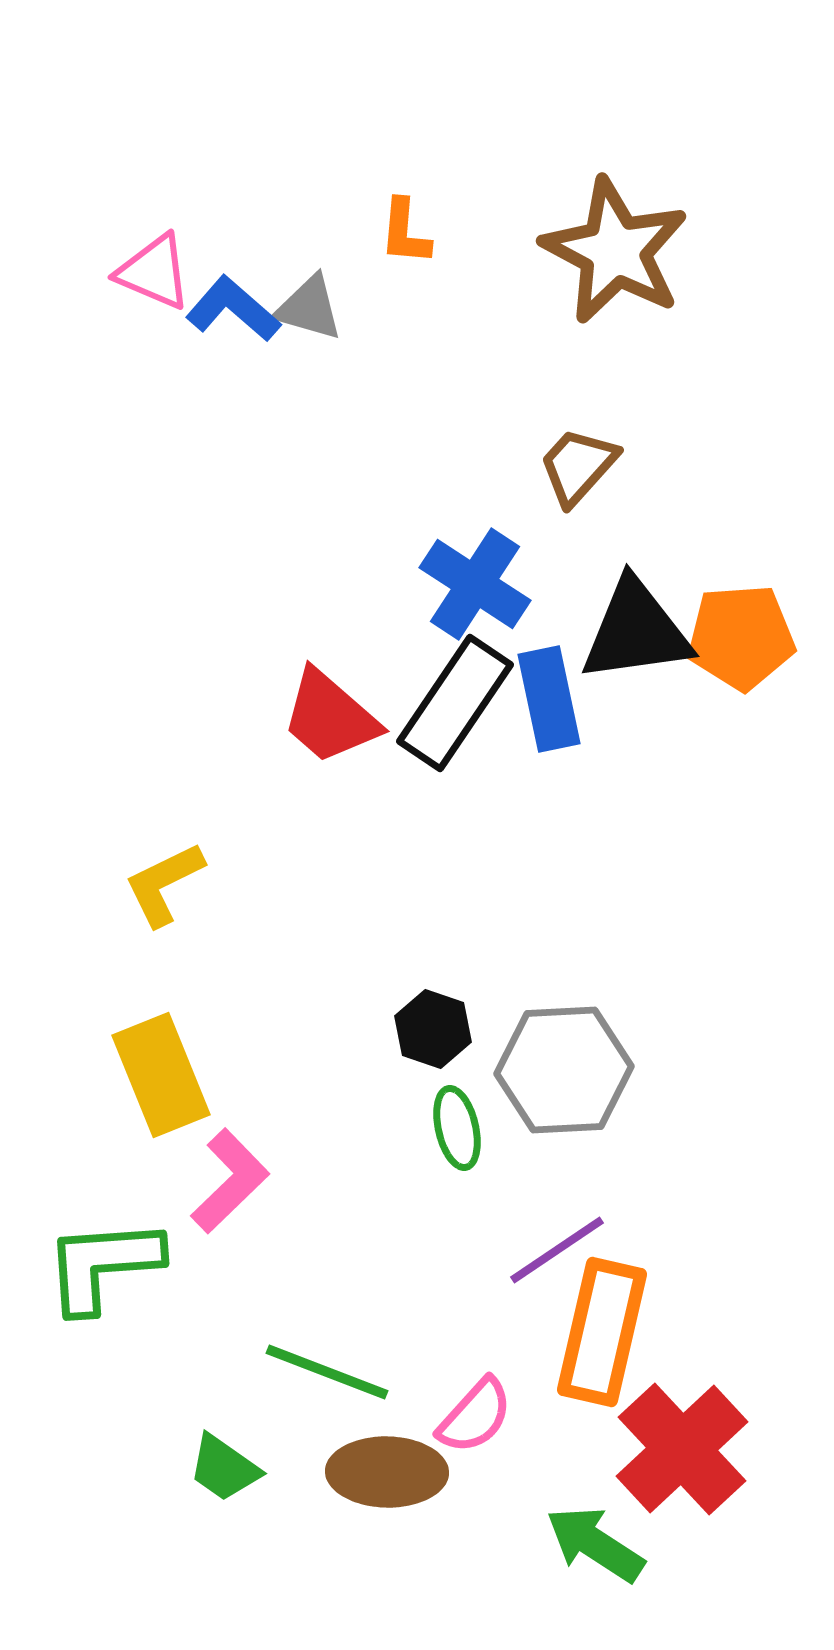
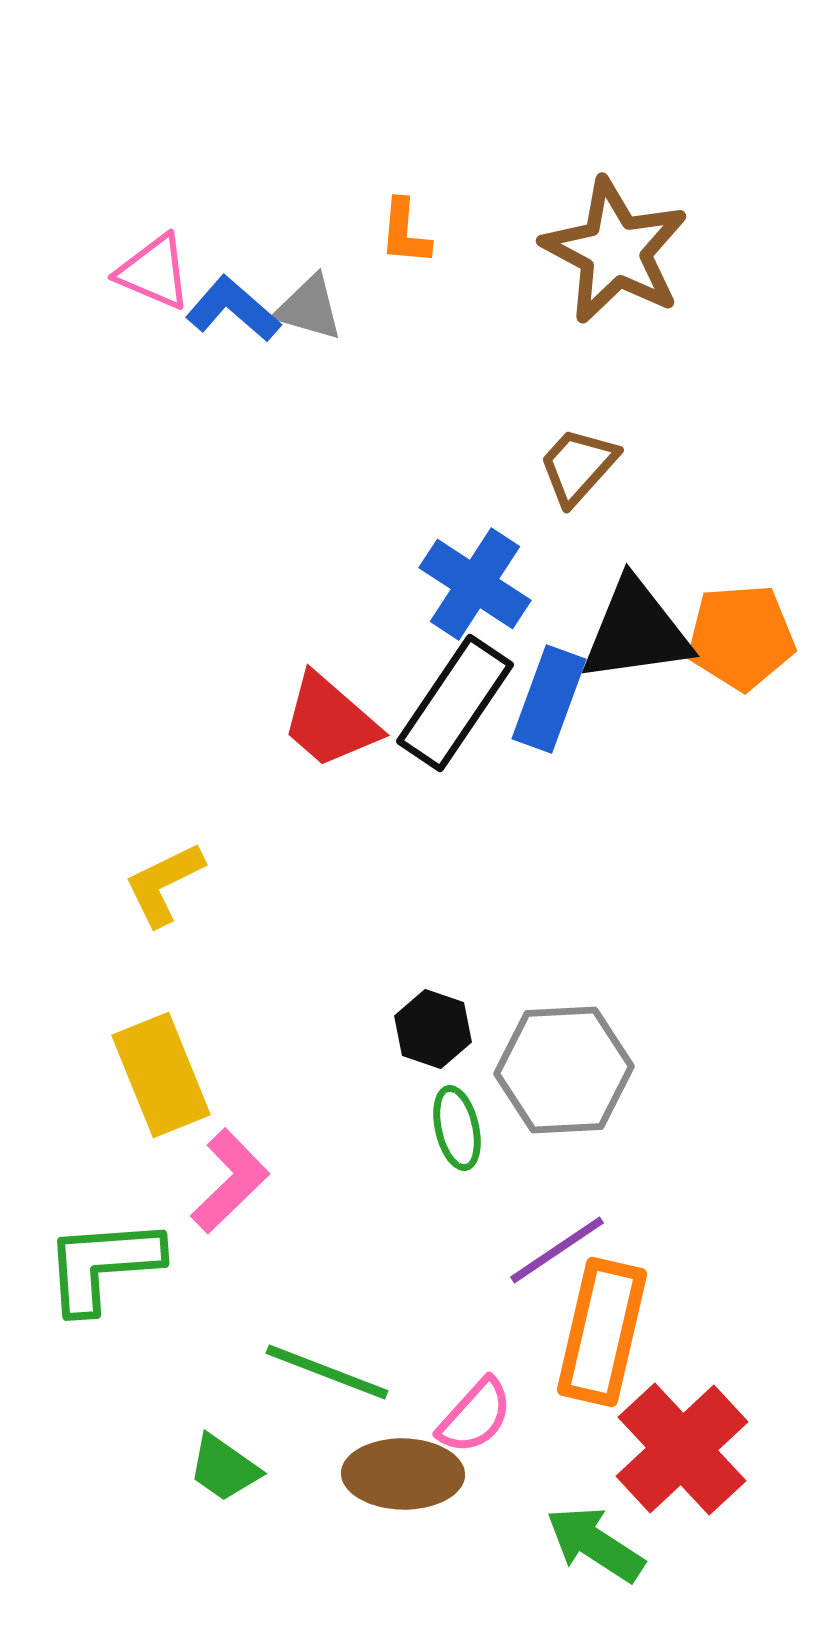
blue rectangle: rotated 32 degrees clockwise
red trapezoid: moved 4 px down
brown ellipse: moved 16 px right, 2 px down
